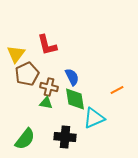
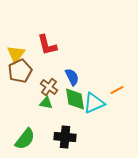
brown pentagon: moved 7 px left, 3 px up
brown cross: rotated 24 degrees clockwise
cyan triangle: moved 15 px up
